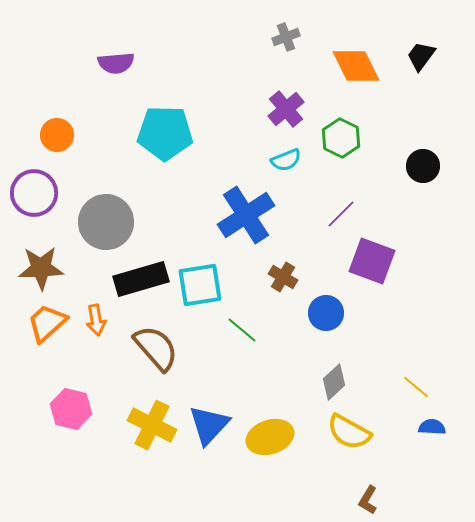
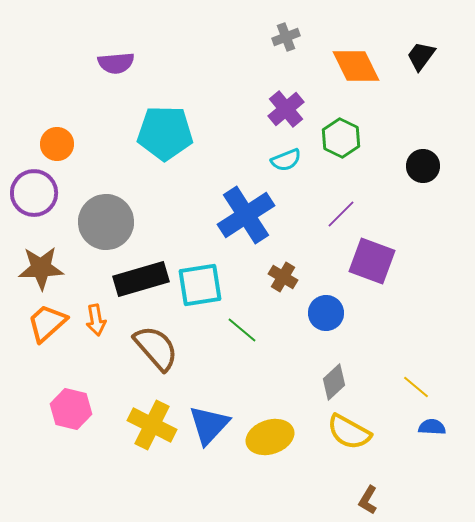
orange circle: moved 9 px down
